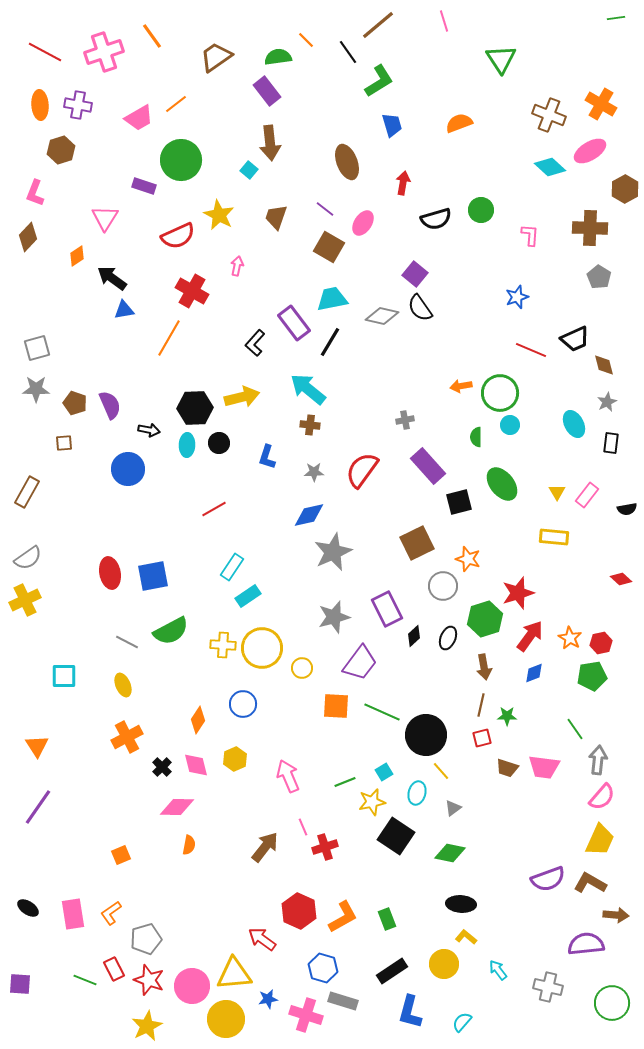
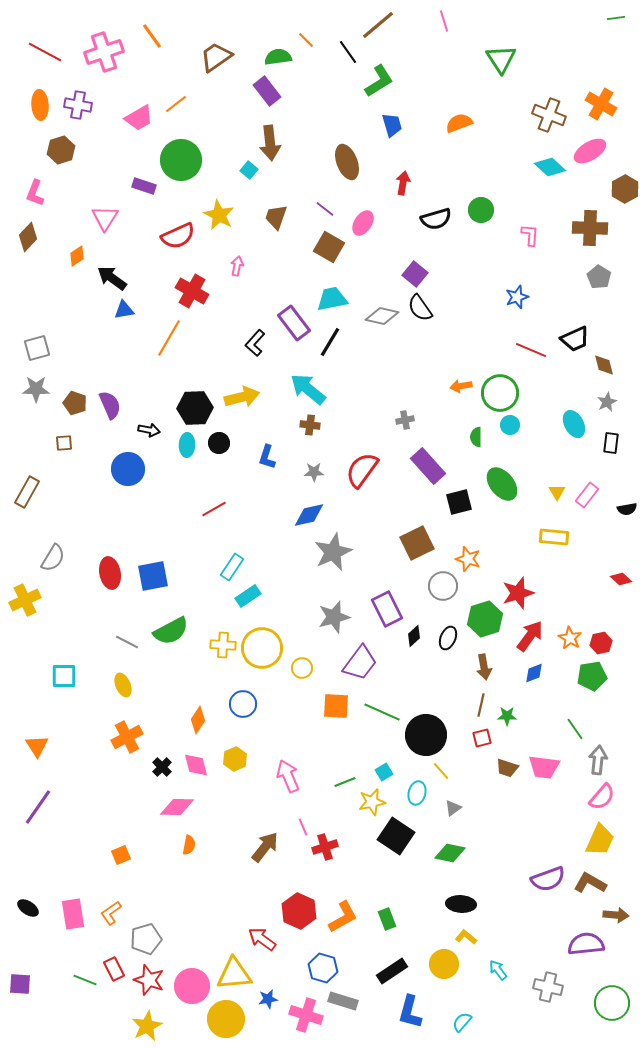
gray semicircle at (28, 558): moved 25 px right; rotated 24 degrees counterclockwise
